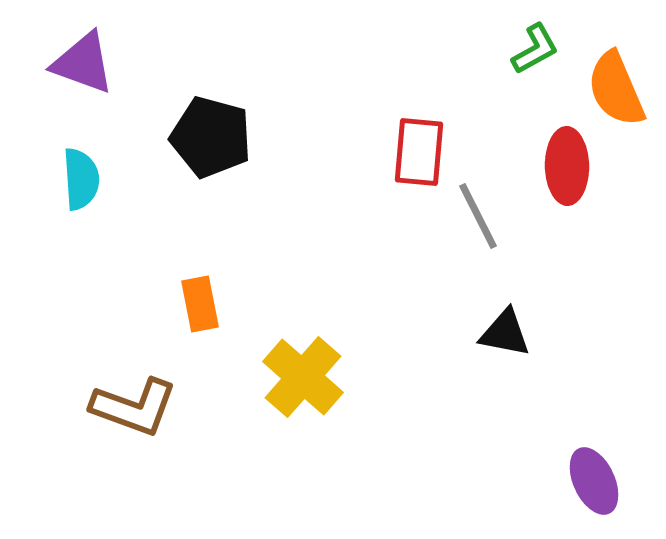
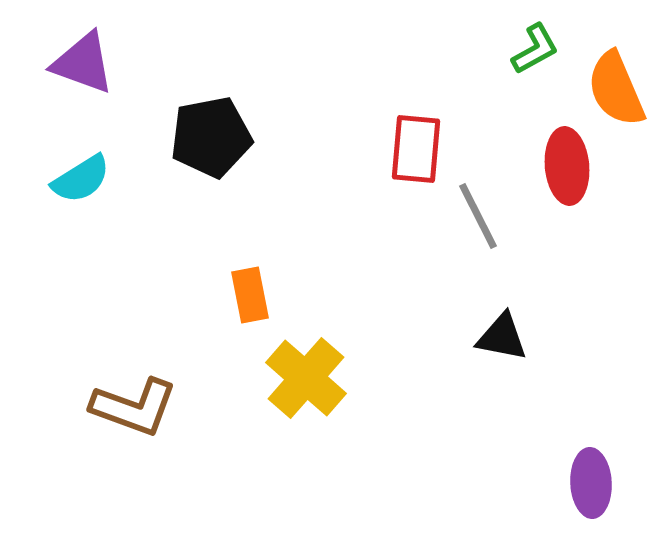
black pentagon: rotated 26 degrees counterclockwise
red rectangle: moved 3 px left, 3 px up
red ellipse: rotated 4 degrees counterclockwise
cyan semicircle: rotated 62 degrees clockwise
orange rectangle: moved 50 px right, 9 px up
black triangle: moved 3 px left, 4 px down
yellow cross: moved 3 px right, 1 px down
purple ellipse: moved 3 px left, 2 px down; rotated 22 degrees clockwise
